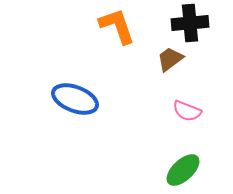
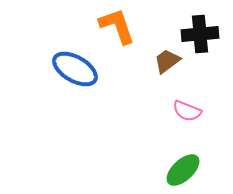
black cross: moved 10 px right, 11 px down
brown trapezoid: moved 3 px left, 2 px down
blue ellipse: moved 30 px up; rotated 9 degrees clockwise
